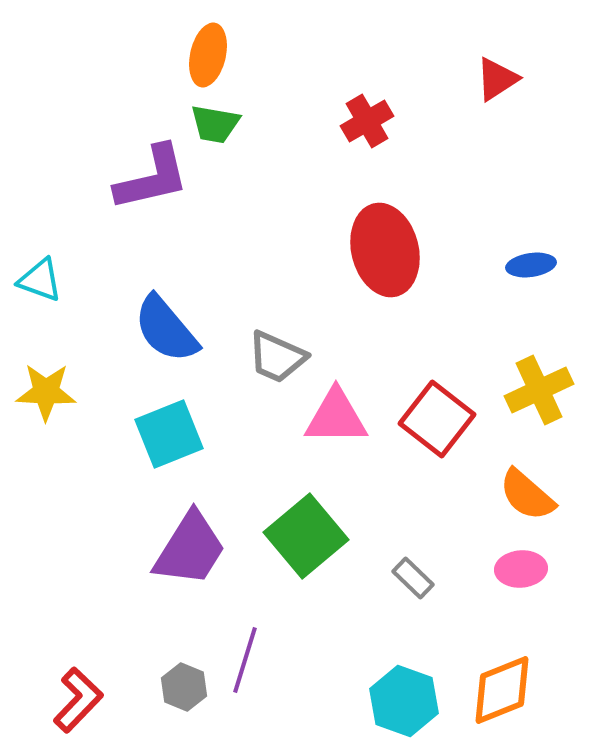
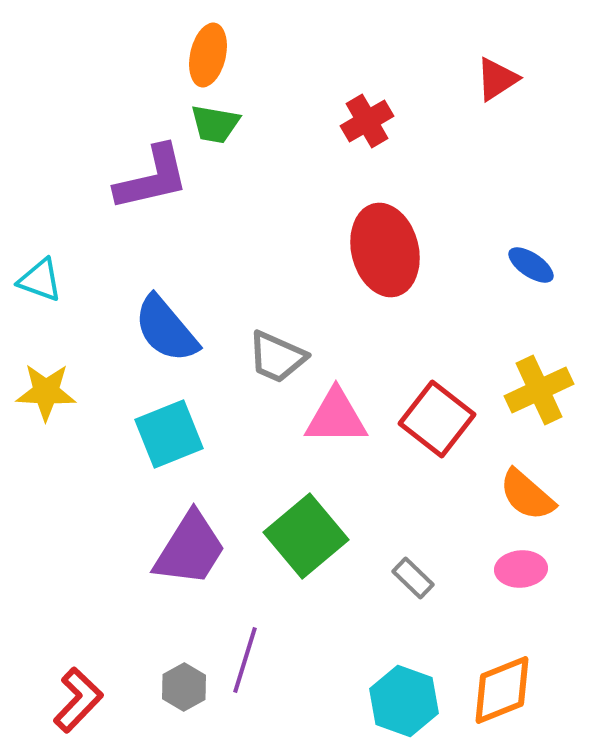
blue ellipse: rotated 42 degrees clockwise
gray hexagon: rotated 9 degrees clockwise
